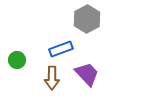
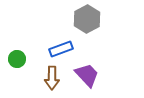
green circle: moved 1 px up
purple trapezoid: moved 1 px down
